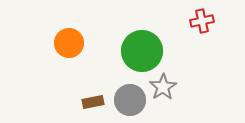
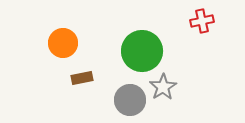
orange circle: moved 6 px left
brown rectangle: moved 11 px left, 24 px up
